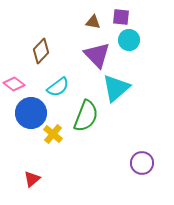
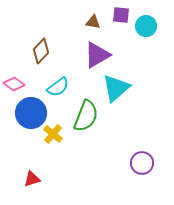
purple square: moved 2 px up
cyan circle: moved 17 px right, 14 px up
purple triangle: rotated 44 degrees clockwise
red triangle: rotated 24 degrees clockwise
